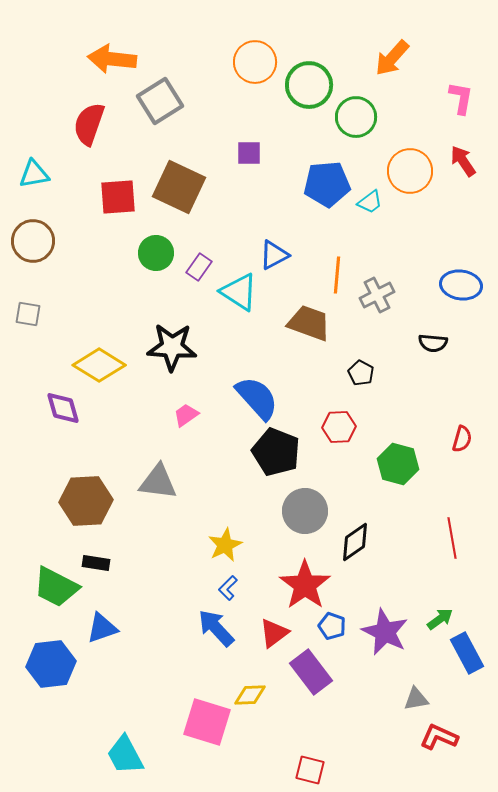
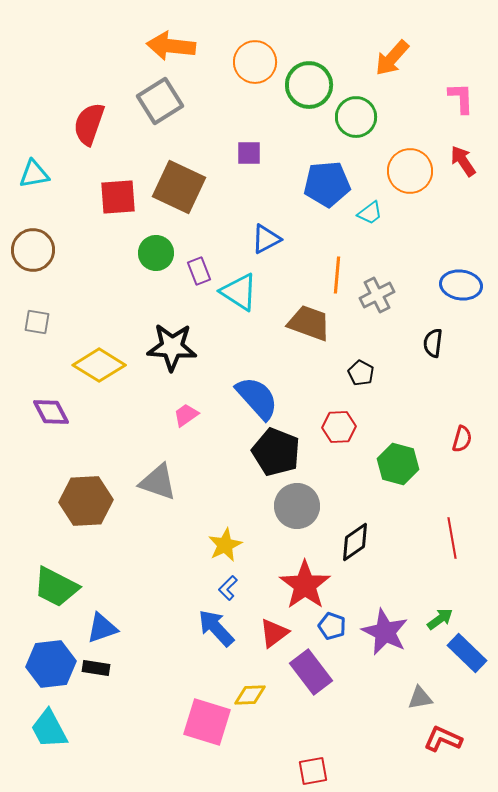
orange arrow at (112, 59): moved 59 px right, 13 px up
pink L-shape at (461, 98): rotated 12 degrees counterclockwise
cyan trapezoid at (370, 202): moved 11 px down
brown circle at (33, 241): moved 9 px down
blue triangle at (274, 255): moved 8 px left, 16 px up
purple rectangle at (199, 267): moved 4 px down; rotated 56 degrees counterclockwise
gray square at (28, 314): moved 9 px right, 8 px down
black semicircle at (433, 343): rotated 92 degrees clockwise
purple diamond at (63, 408): moved 12 px left, 4 px down; rotated 12 degrees counterclockwise
gray triangle at (158, 482): rotated 12 degrees clockwise
gray circle at (305, 511): moved 8 px left, 5 px up
black rectangle at (96, 563): moved 105 px down
blue rectangle at (467, 653): rotated 18 degrees counterclockwise
gray triangle at (416, 699): moved 4 px right, 1 px up
red L-shape at (439, 737): moved 4 px right, 2 px down
cyan trapezoid at (125, 755): moved 76 px left, 26 px up
red square at (310, 770): moved 3 px right, 1 px down; rotated 24 degrees counterclockwise
